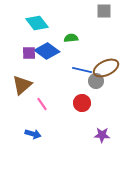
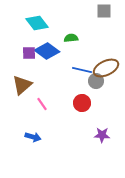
blue arrow: moved 3 px down
